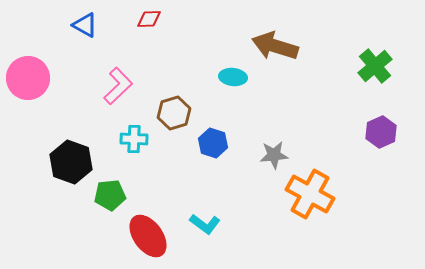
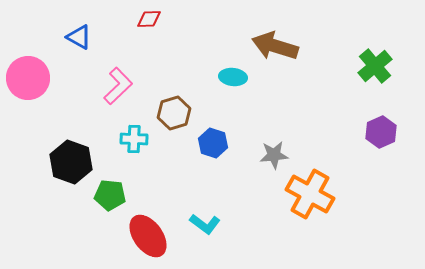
blue triangle: moved 6 px left, 12 px down
green pentagon: rotated 12 degrees clockwise
